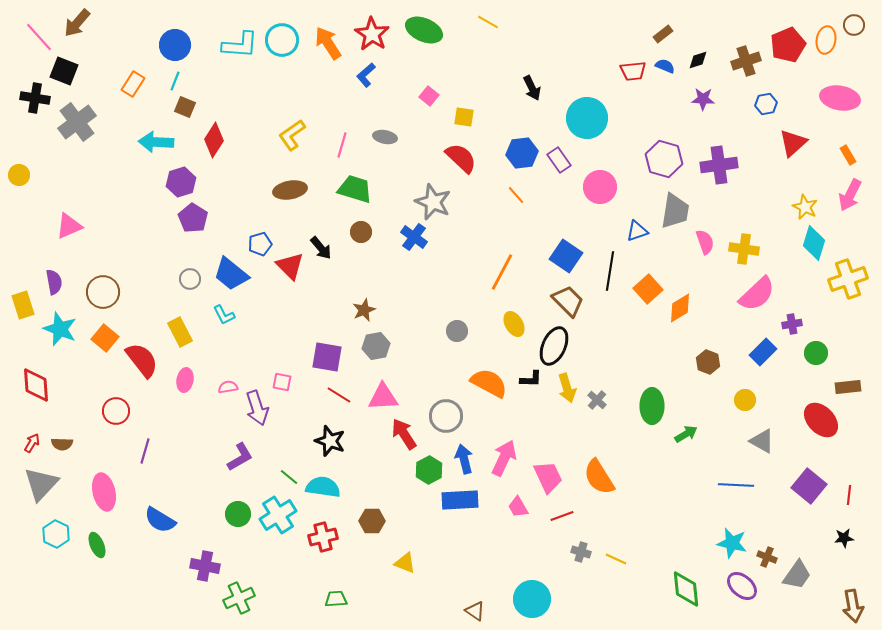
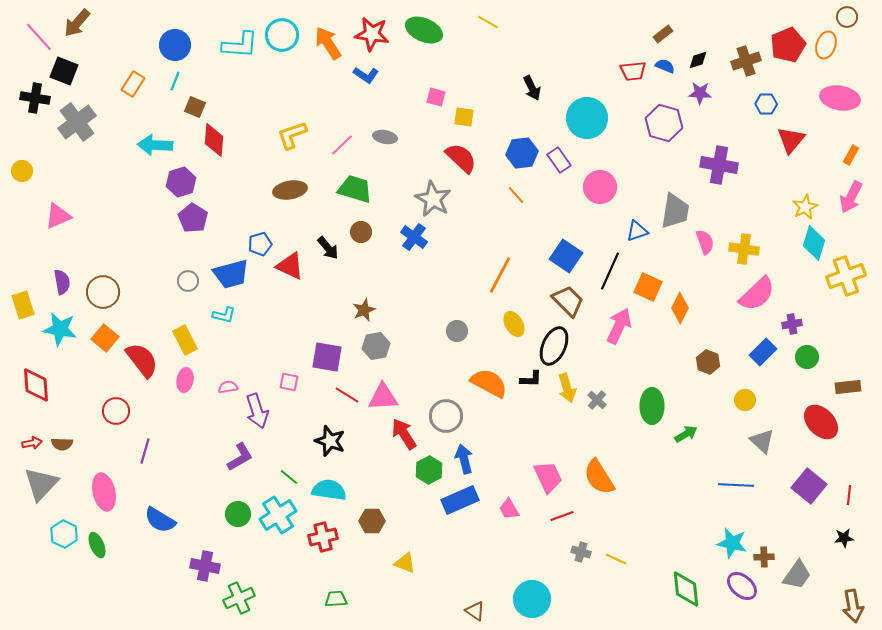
brown circle at (854, 25): moved 7 px left, 8 px up
red star at (372, 34): rotated 24 degrees counterclockwise
cyan circle at (282, 40): moved 5 px up
orange ellipse at (826, 40): moved 5 px down; rotated 8 degrees clockwise
blue L-shape at (366, 75): rotated 105 degrees counterclockwise
pink square at (429, 96): moved 7 px right, 1 px down; rotated 24 degrees counterclockwise
purple star at (703, 99): moved 3 px left, 6 px up
blue hexagon at (766, 104): rotated 10 degrees clockwise
brown square at (185, 107): moved 10 px right
yellow L-shape at (292, 135): rotated 16 degrees clockwise
red diamond at (214, 140): rotated 28 degrees counterclockwise
cyan arrow at (156, 142): moved 1 px left, 3 px down
red triangle at (793, 143): moved 2 px left, 3 px up; rotated 8 degrees counterclockwise
pink line at (342, 145): rotated 30 degrees clockwise
orange rectangle at (848, 155): moved 3 px right; rotated 60 degrees clockwise
purple hexagon at (664, 159): moved 36 px up
purple cross at (719, 165): rotated 18 degrees clockwise
yellow circle at (19, 175): moved 3 px right, 4 px up
pink arrow at (850, 195): moved 1 px right, 2 px down
gray star at (433, 202): moved 3 px up; rotated 6 degrees clockwise
yellow star at (805, 207): rotated 20 degrees clockwise
pink triangle at (69, 226): moved 11 px left, 10 px up
black arrow at (321, 248): moved 7 px right
red triangle at (290, 266): rotated 20 degrees counterclockwise
black line at (610, 271): rotated 15 degrees clockwise
orange line at (502, 272): moved 2 px left, 3 px down
blue trapezoid at (231, 274): rotated 54 degrees counterclockwise
gray circle at (190, 279): moved 2 px left, 2 px down
yellow cross at (848, 279): moved 2 px left, 3 px up
purple semicircle at (54, 282): moved 8 px right
orange square at (648, 289): moved 2 px up; rotated 24 degrees counterclockwise
orange diamond at (680, 308): rotated 32 degrees counterclockwise
cyan L-shape at (224, 315): rotated 50 degrees counterclockwise
cyan star at (60, 329): rotated 12 degrees counterclockwise
yellow rectangle at (180, 332): moved 5 px right, 8 px down
green circle at (816, 353): moved 9 px left, 4 px down
pink square at (282, 382): moved 7 px right
red line at (339, 395): moved 8 px right
purple arrow at (257, 408): moved 3 px down
red ellipse at (821, 420): moved 2 px down
gray triangle at (762, 441): rotated 12 degrees clockwise
red arrow at (32, 443): rotated 48 degrees clockwise
pink arrow at (504, 458): moved 115 px right, 132 px up
cyan semicircle at (323, 487): moved 6 px right, 3 px down
blue rectangle at (460, 500): rotated 21 degrees counterclockwise
pink trapezoid at (518, 507): moved 9 px left, 2 px down
cyan hexagon at (56, 534): moved 8 px right
brown cross at (767, 557): moved 3 px left; rotated 24 degrees counterclockwise
